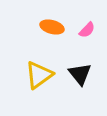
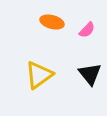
orange ellipse: moved 5 px up
black triangle: moved 10 px right
